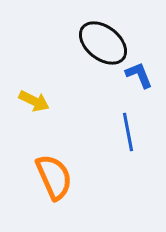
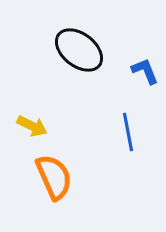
black ellipse: moved 24 px left, 7 px down
blue L-shape: moved 6 px right, 4 px up
yellow arrow: moved 2 px left, 25 px down
